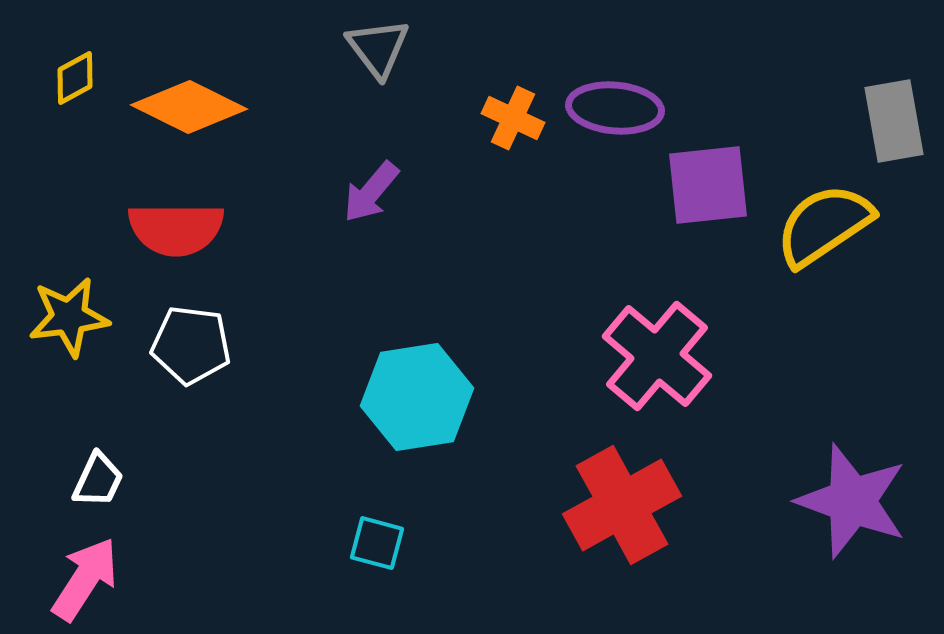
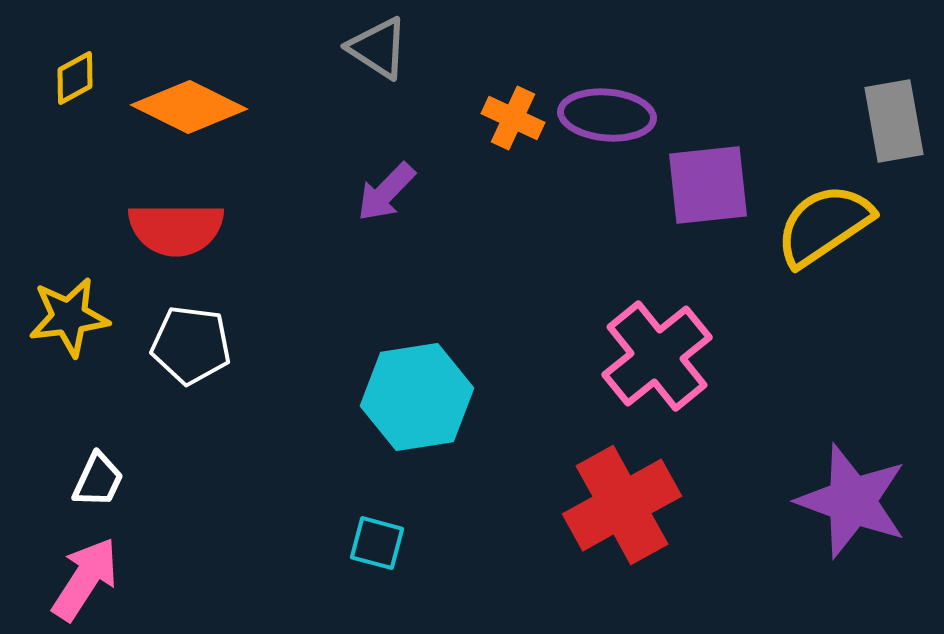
gray triangle: rotated 20 degrees counterclockwise
purple ellipse: moved 8 px left, 7 px down
purple arrow: moved 15 px right; rotated 4 degrees clockwise
pink cross: rotated 11 degrees clockwise
